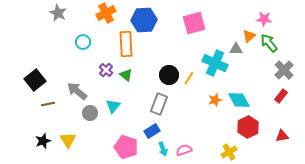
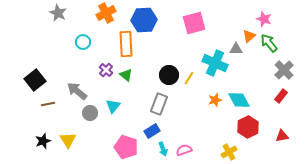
pink star: rotated 14 degrees clockwise
